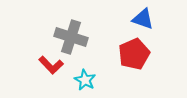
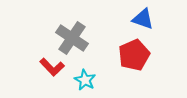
gray cross: moved 1 px right, 1 px down; rotated 16 degrees clockwise
red pentagon: moved 1 px down
red L-shape: moved 1 px right, 2 px down
